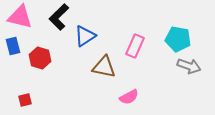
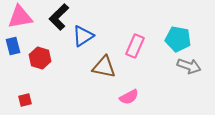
pink triangle: rotated 24 degrees counterclockwise
blue triangle: moved 2 px left
